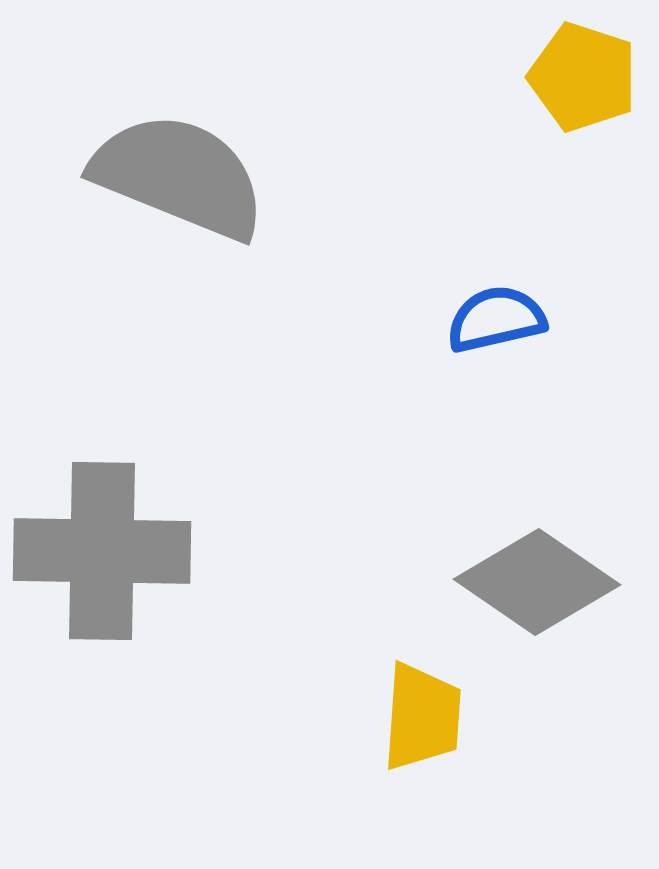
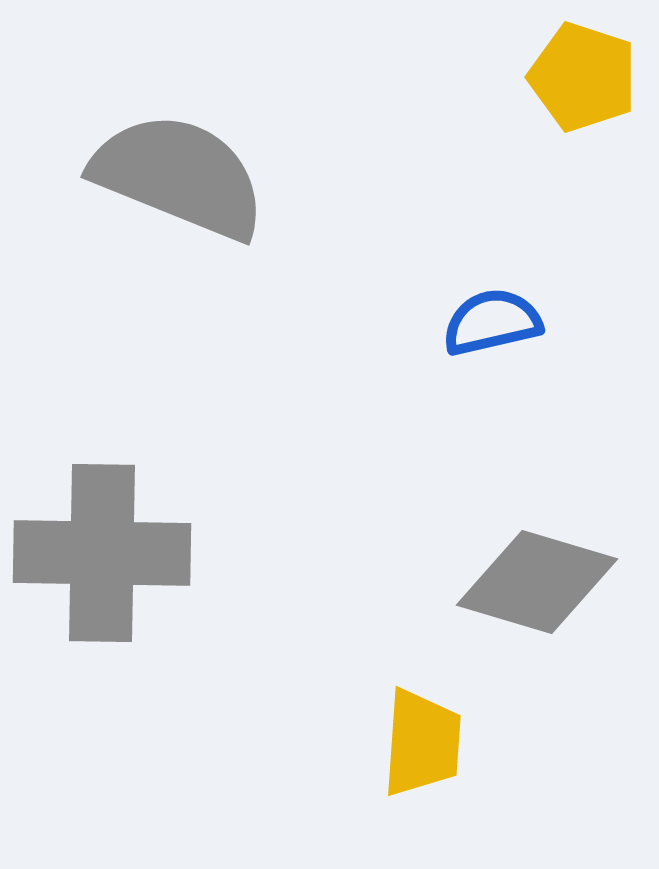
blue semicircle: moved 4 px left, 3 px down
gray cross: moved 2 px down
gray diamond: rotated 18 degrees counterclockwise
yellow trapezoid: moved 26 px down
